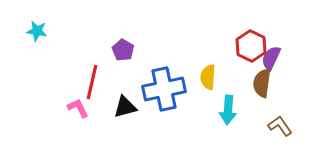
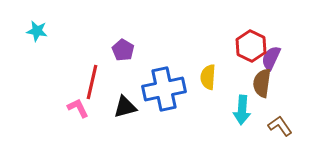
cyan arrow: moved 14 px right
